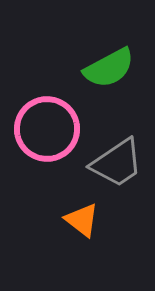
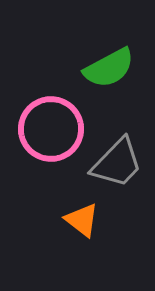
pink circle: moved 4 px right
gray trapezoid: rotated 12 degrees counterclockwise
